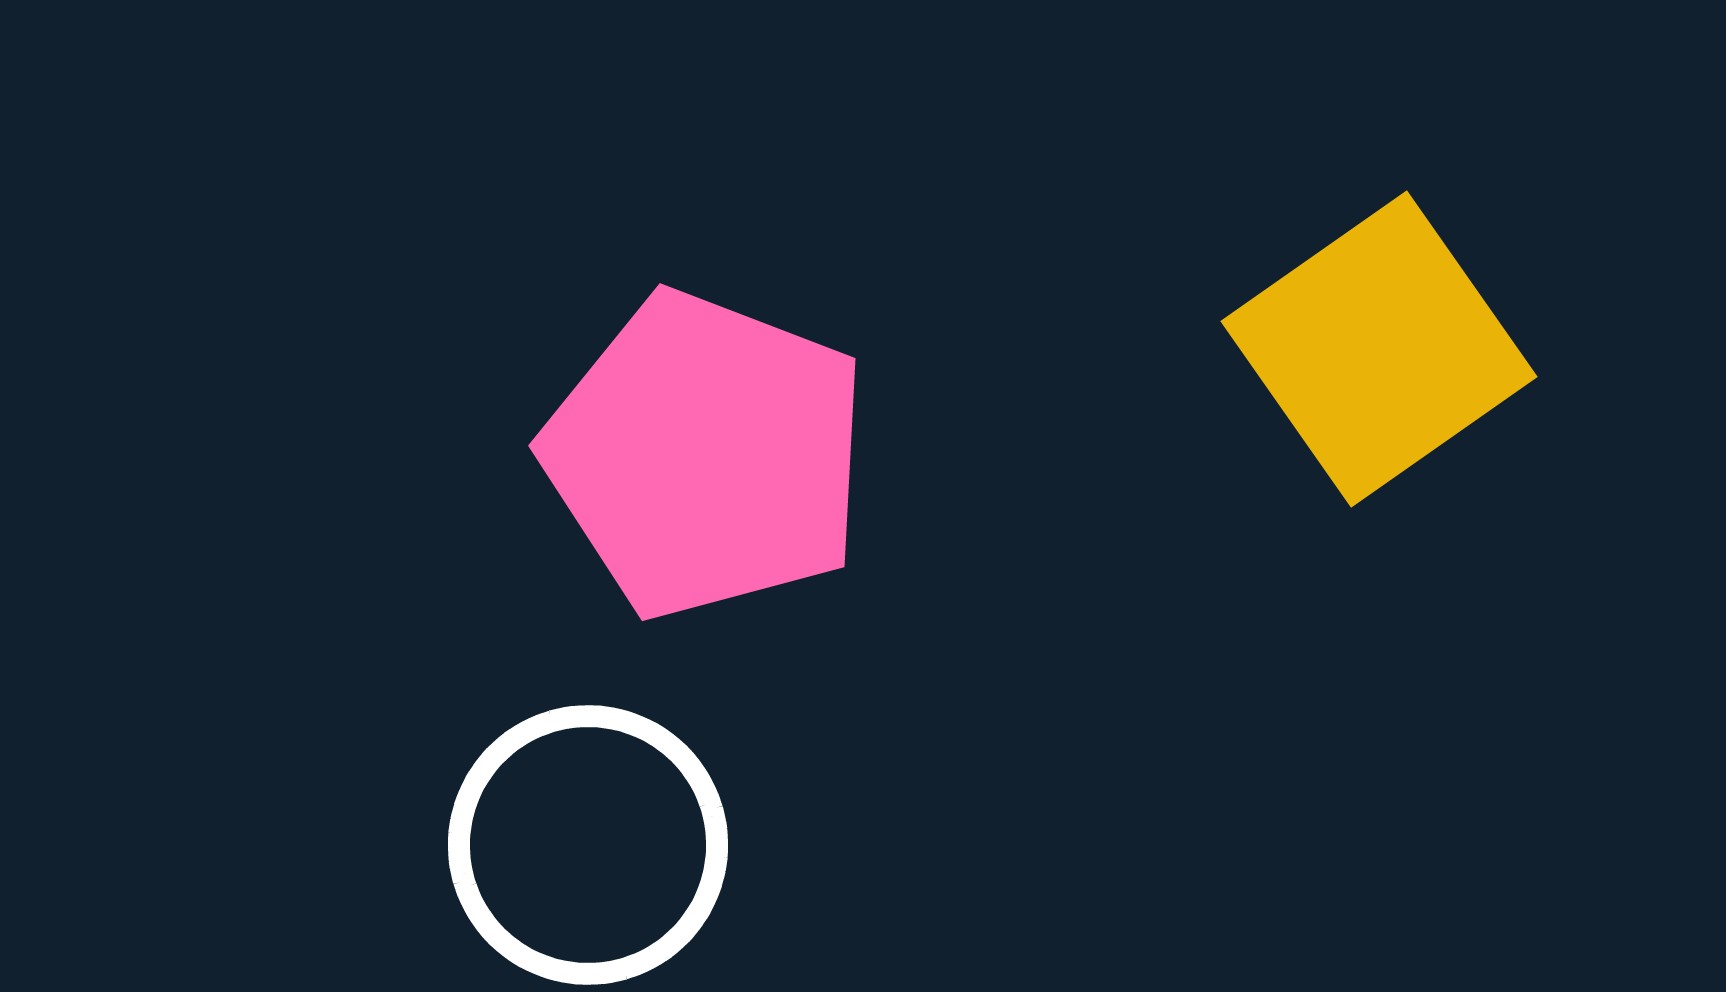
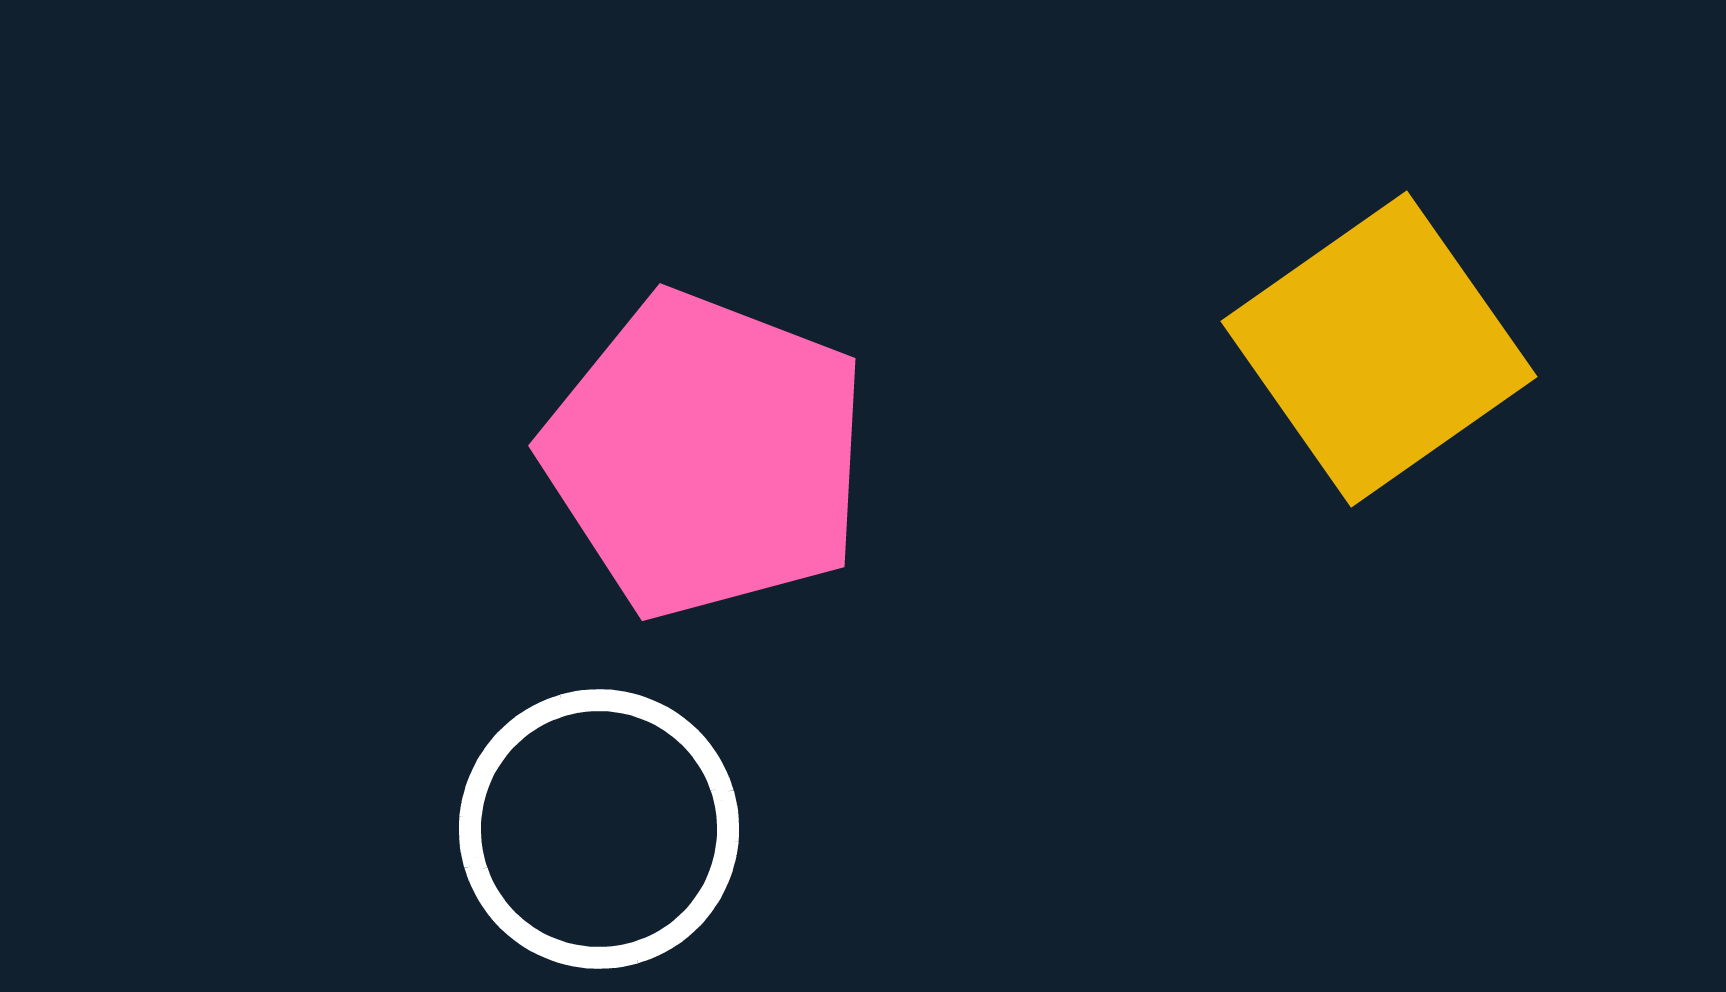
white circle: moved 11 px right, 16 px up
